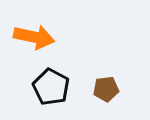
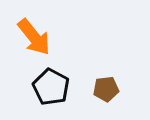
orange arrow: rotated 39 degrees clockwise
